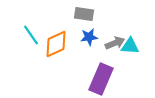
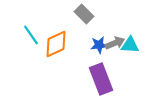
gray rectangle: rotated 36 degrees clockwise
blue star: moved 10 px right, 8 px down
cyan triangle: moved 1 px up
purple rectangle: rotated 44 degrees counterclockwise
